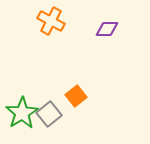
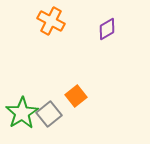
purple diamond: rotated 30 degrees counterclockwise
